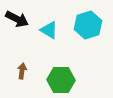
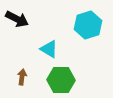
cyan triangle: moved 19 px down
brown arrow: moved 6 px down
